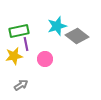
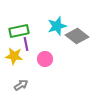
yellow star: rotated 18 degrees clockwise
